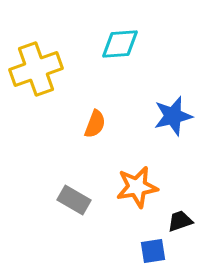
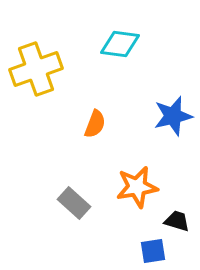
cyan diamond: rotated 12 degrees clockwise
gray rectangle: moved 3 px down; rotated 12 degrees clockwise
black trapezoid: moved 3 px left; rotated 36 degrees clockwise
